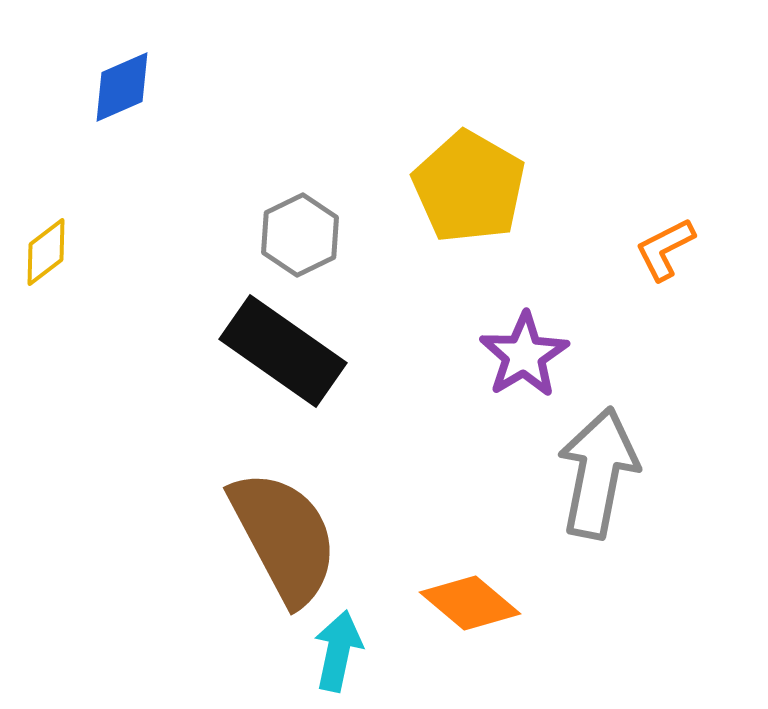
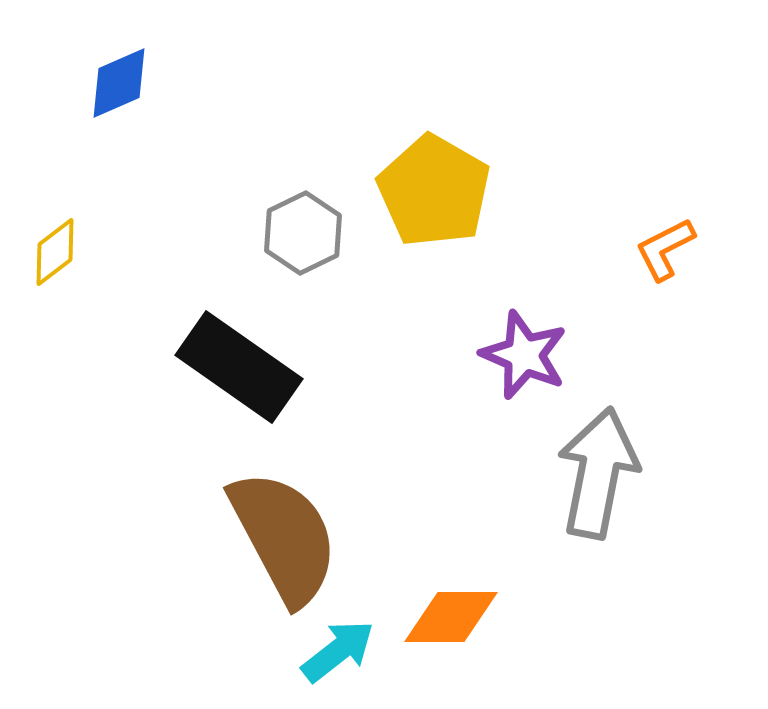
blue diamond: moved 3 px left, 4 px up
yellow pentagon: moved 35 px left, 4 px down
gray hexagon: moved 3 px right, 2 px up
yellow diamond: moved 9 px right
black rectangle: moved 44 px left, 16 px down
purple star: rotated 18 degrees counterclockwise
orange diamond: moved 19 px left, 14 px down; rotated 40 degrees counterclockwise
cyan arrow: rotated 40 degrees clockwise
